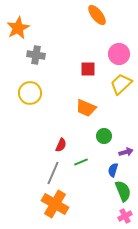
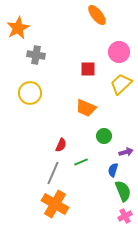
pink circle: moved 2 px up
